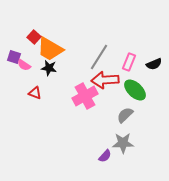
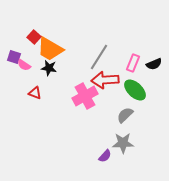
pink rectangle: moved 4 px right, 1 px down
